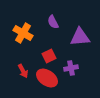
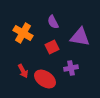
purple triangle: rotated 15 degrees clockwise
red square: moved 3 px right, 9 px up
red ellipse: moved 2 px left, 1 px down
